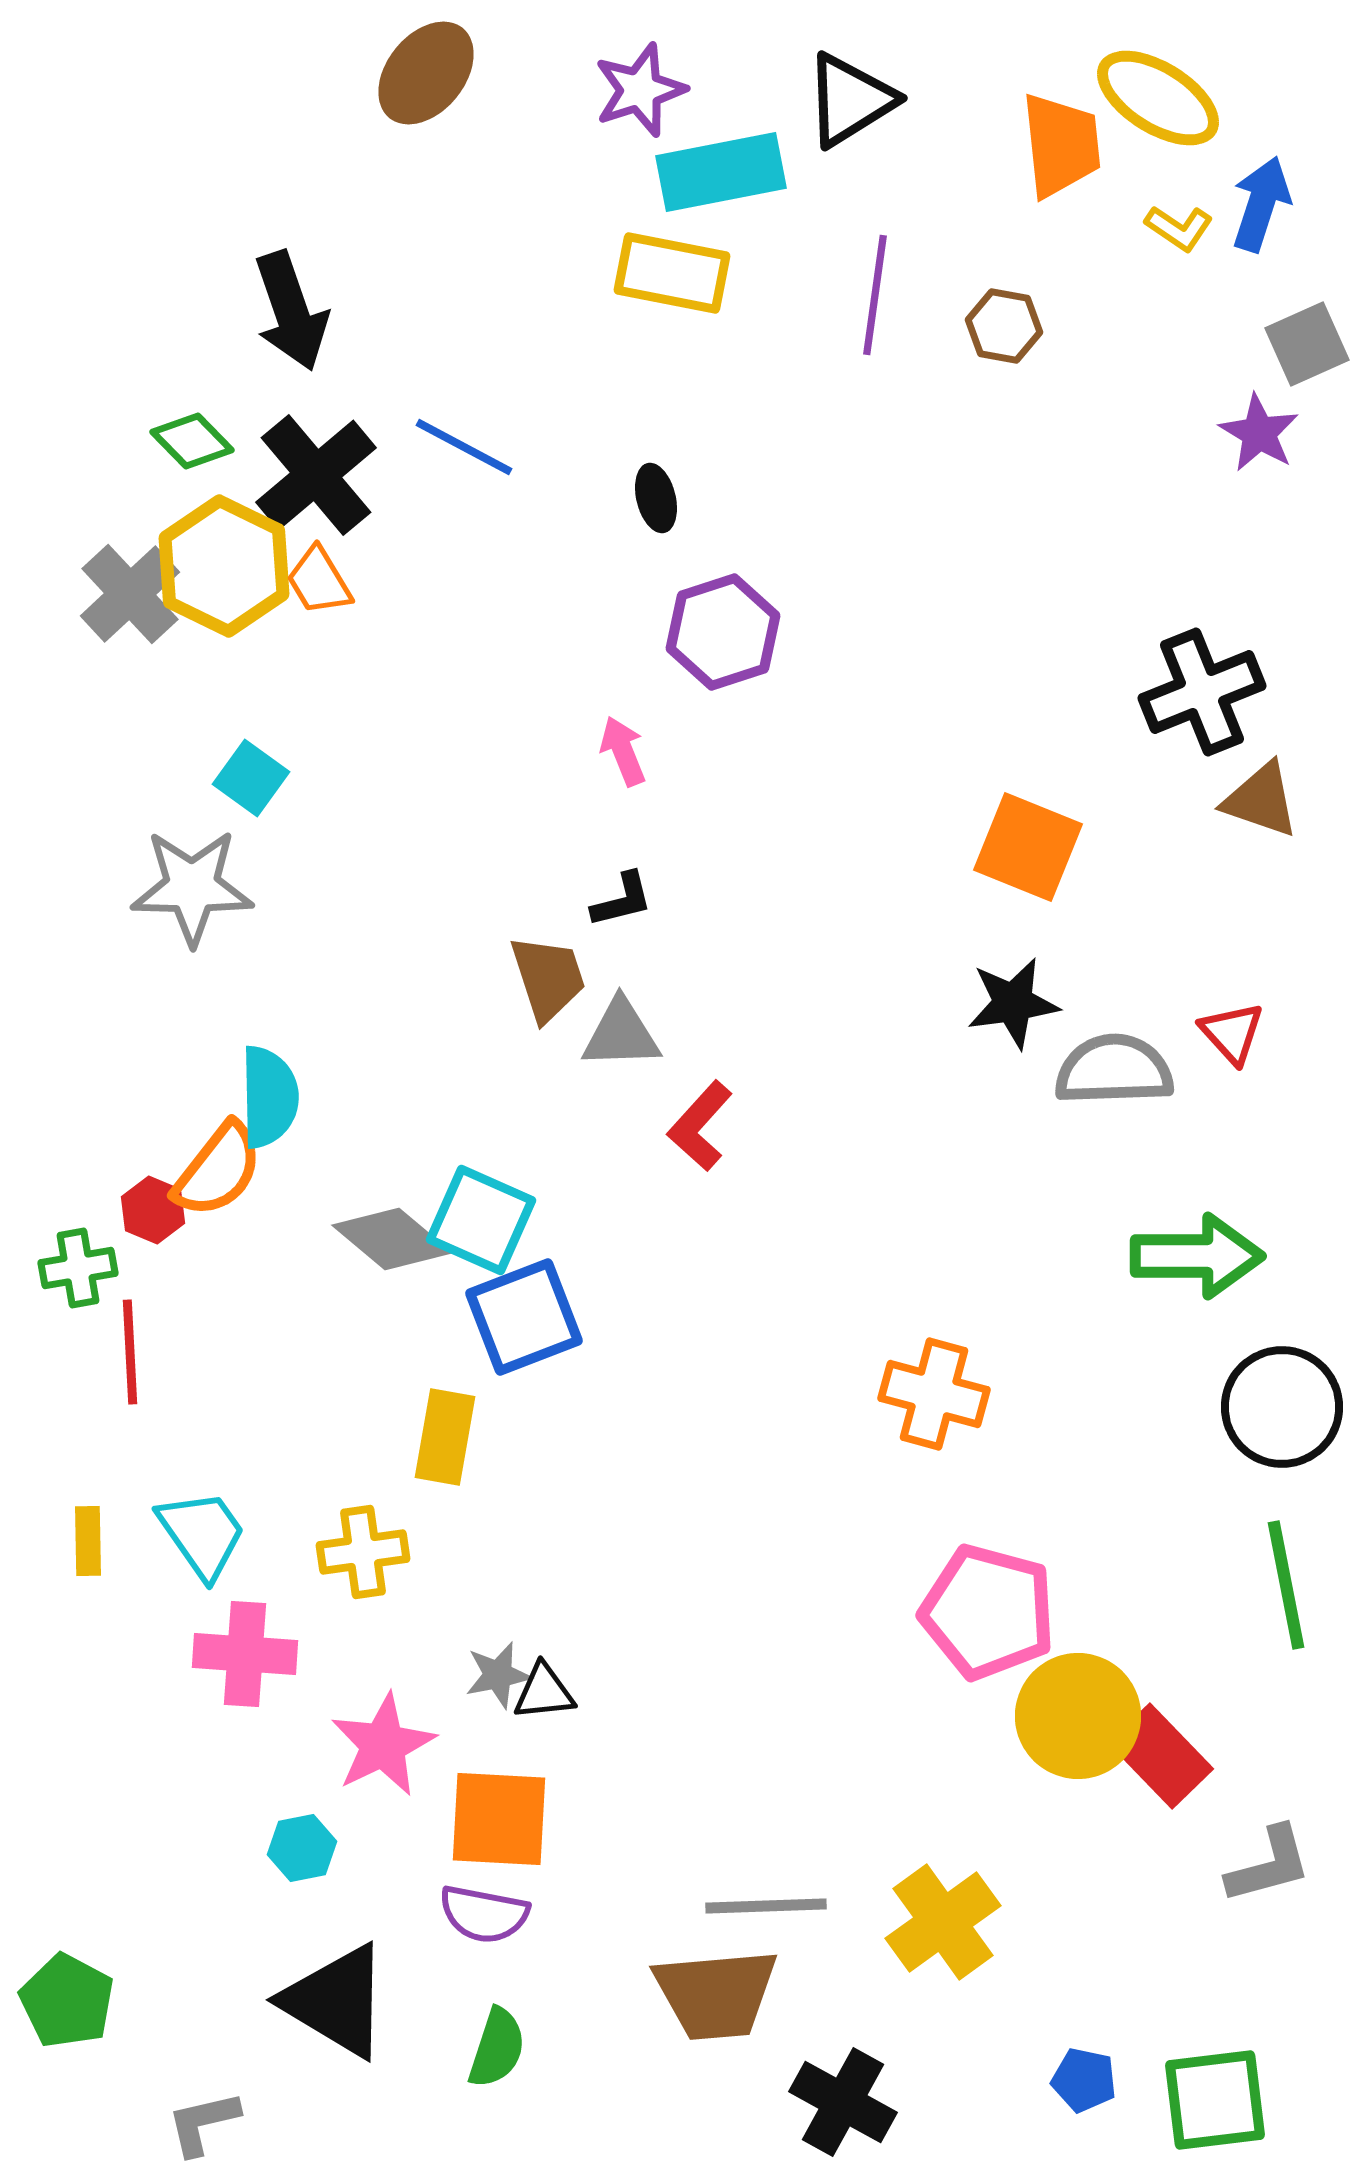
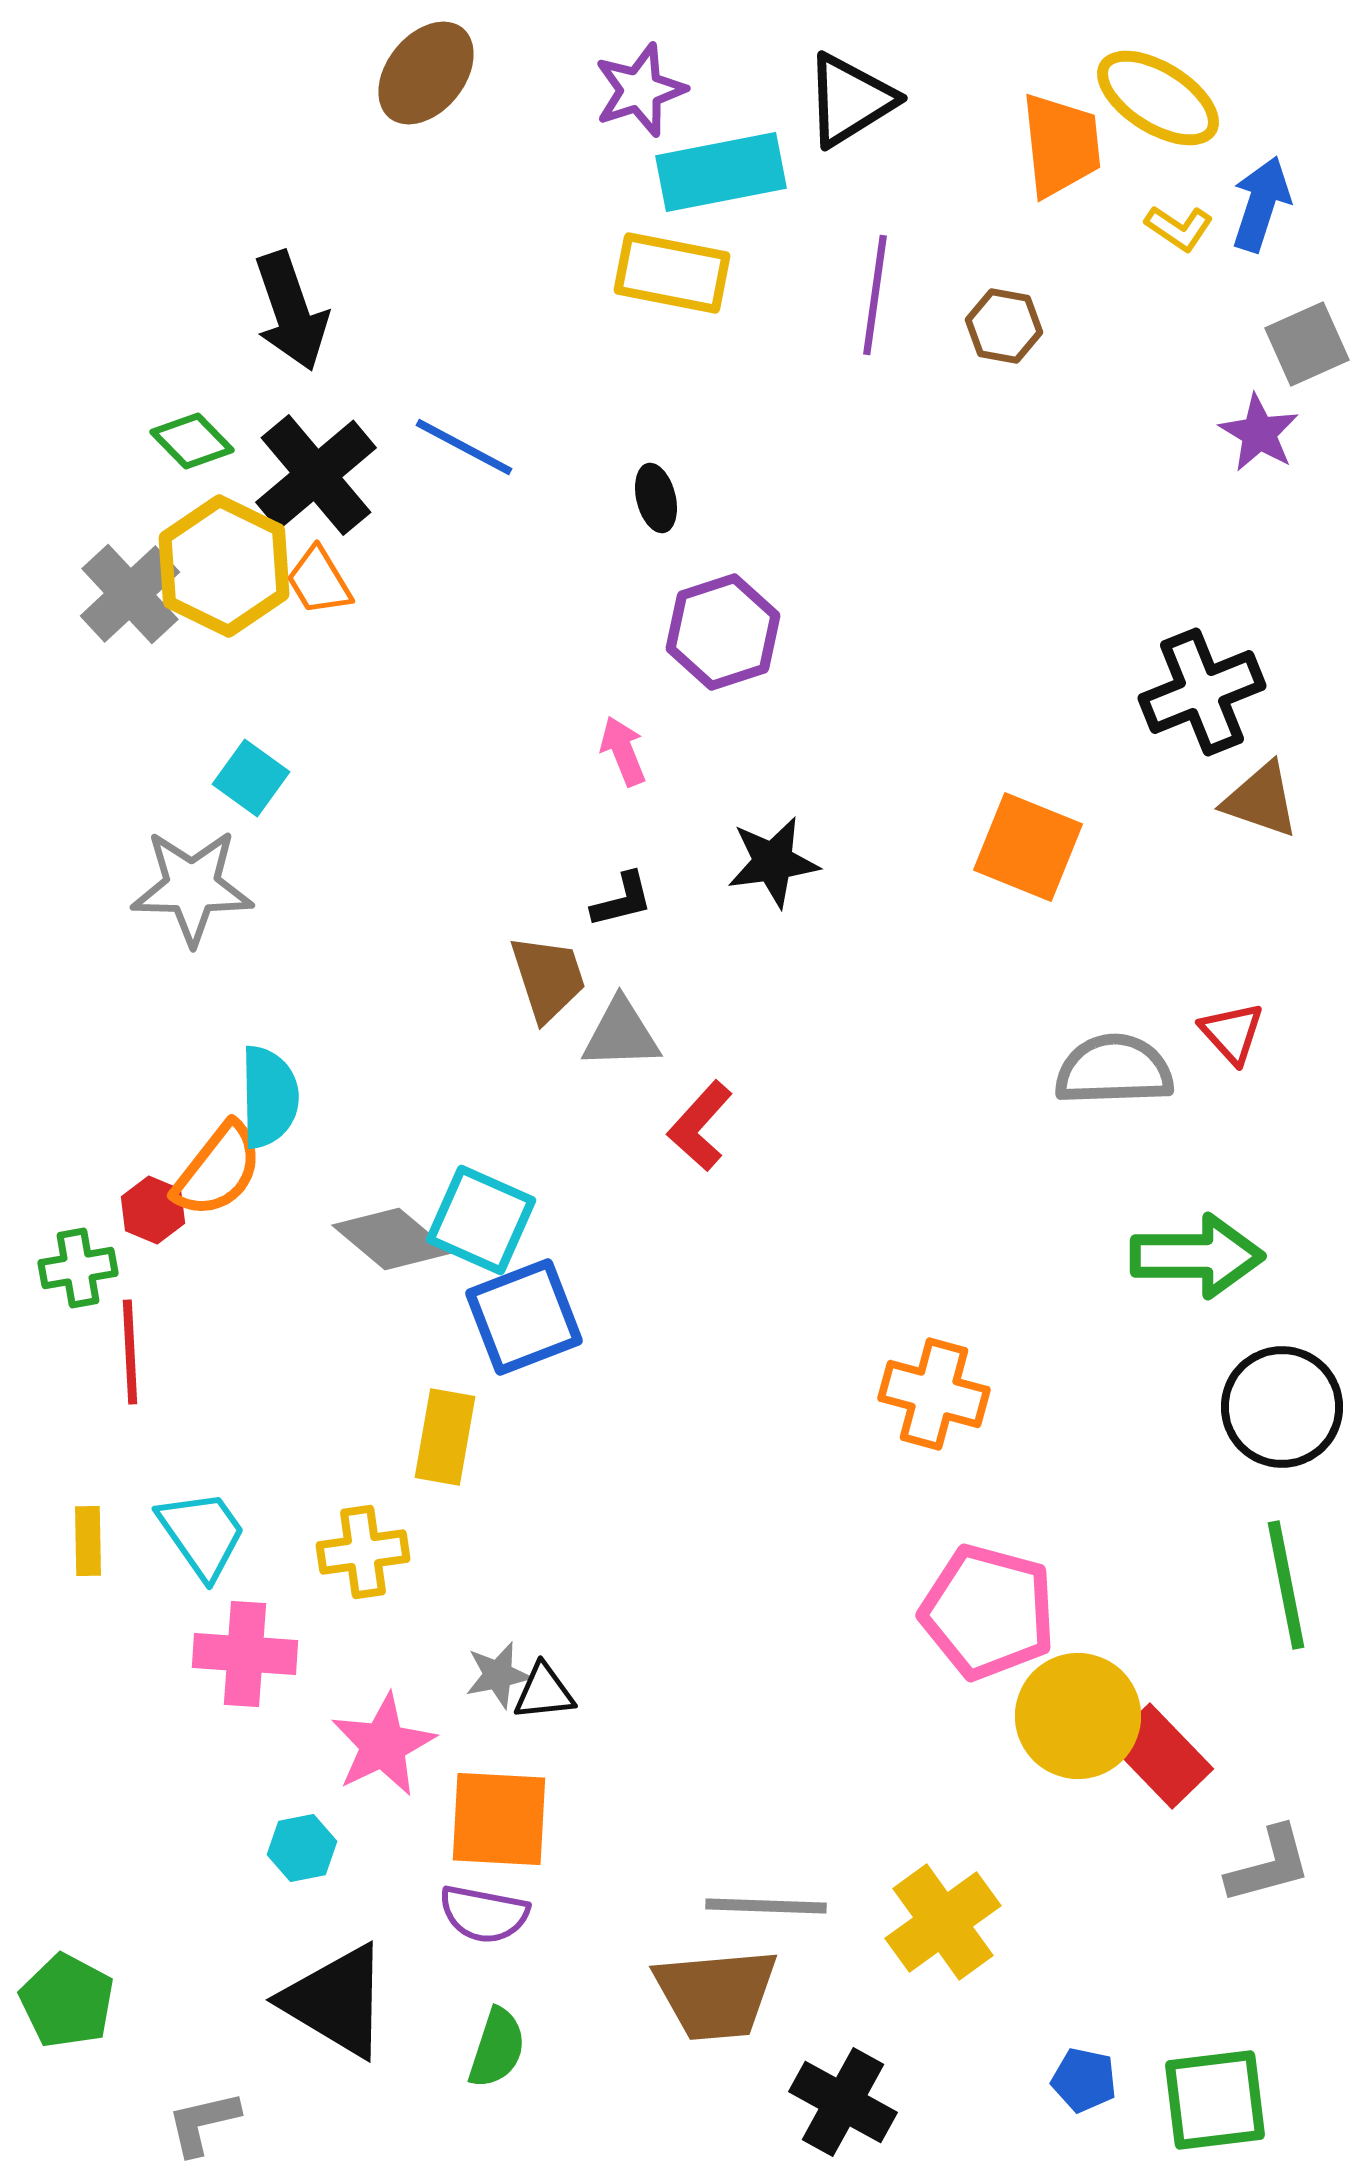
black star at (1013, 1003): moved 240 px left, 141 px up
gray line at (766, 1906): rotated 4 degrees clockwise
